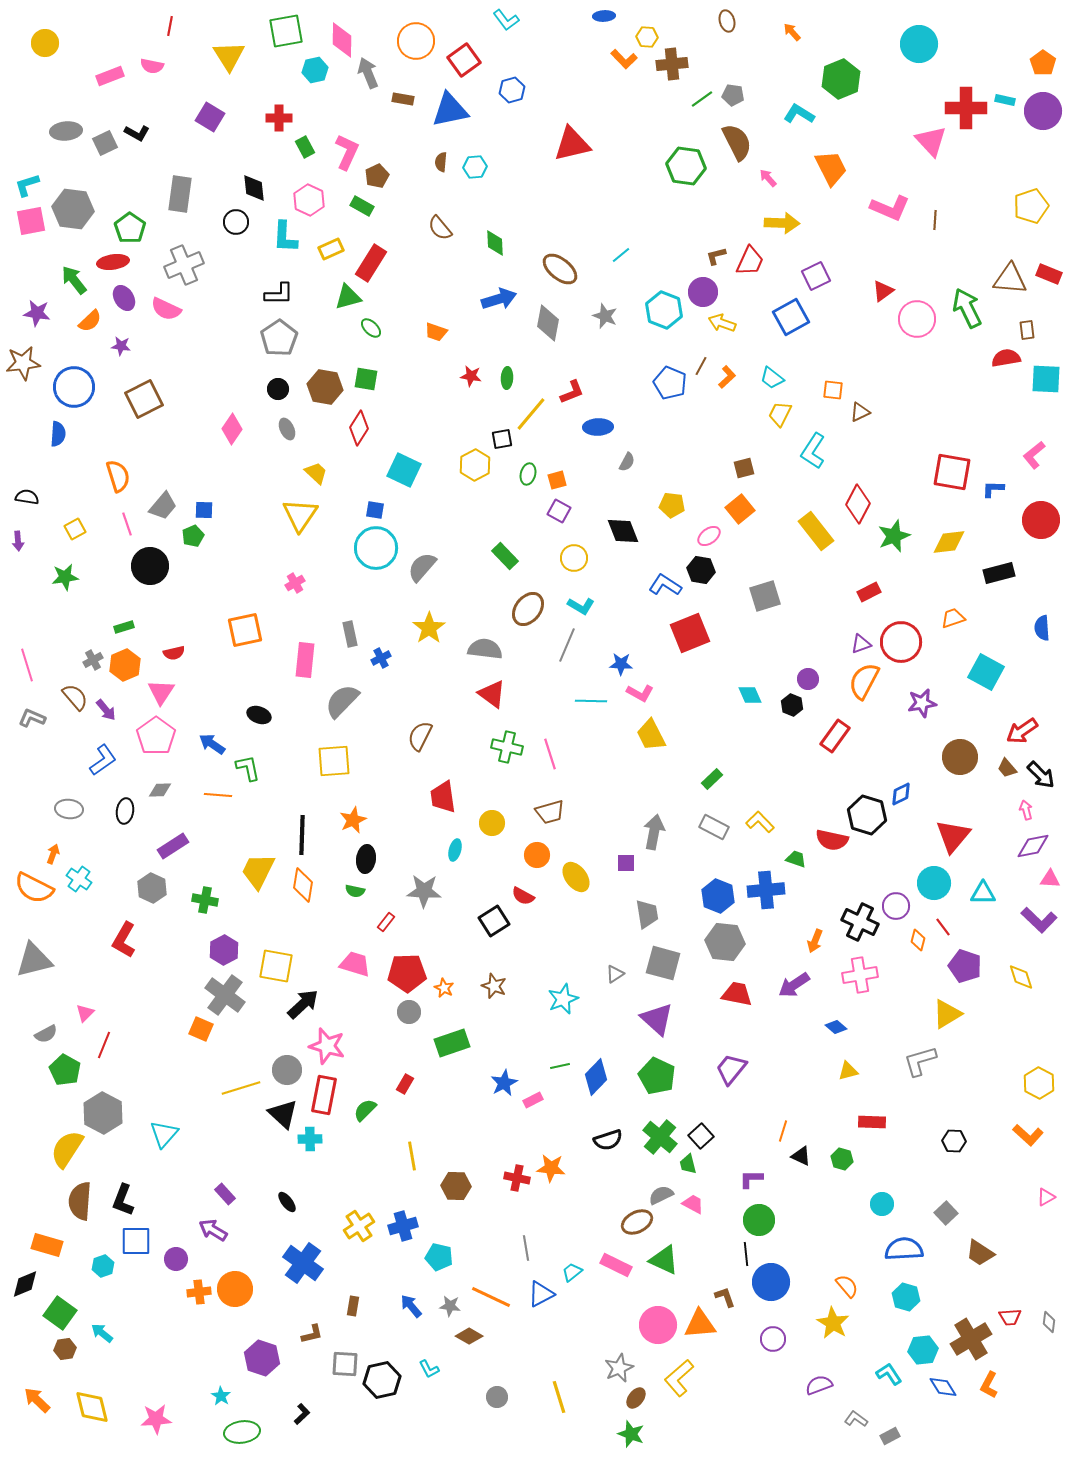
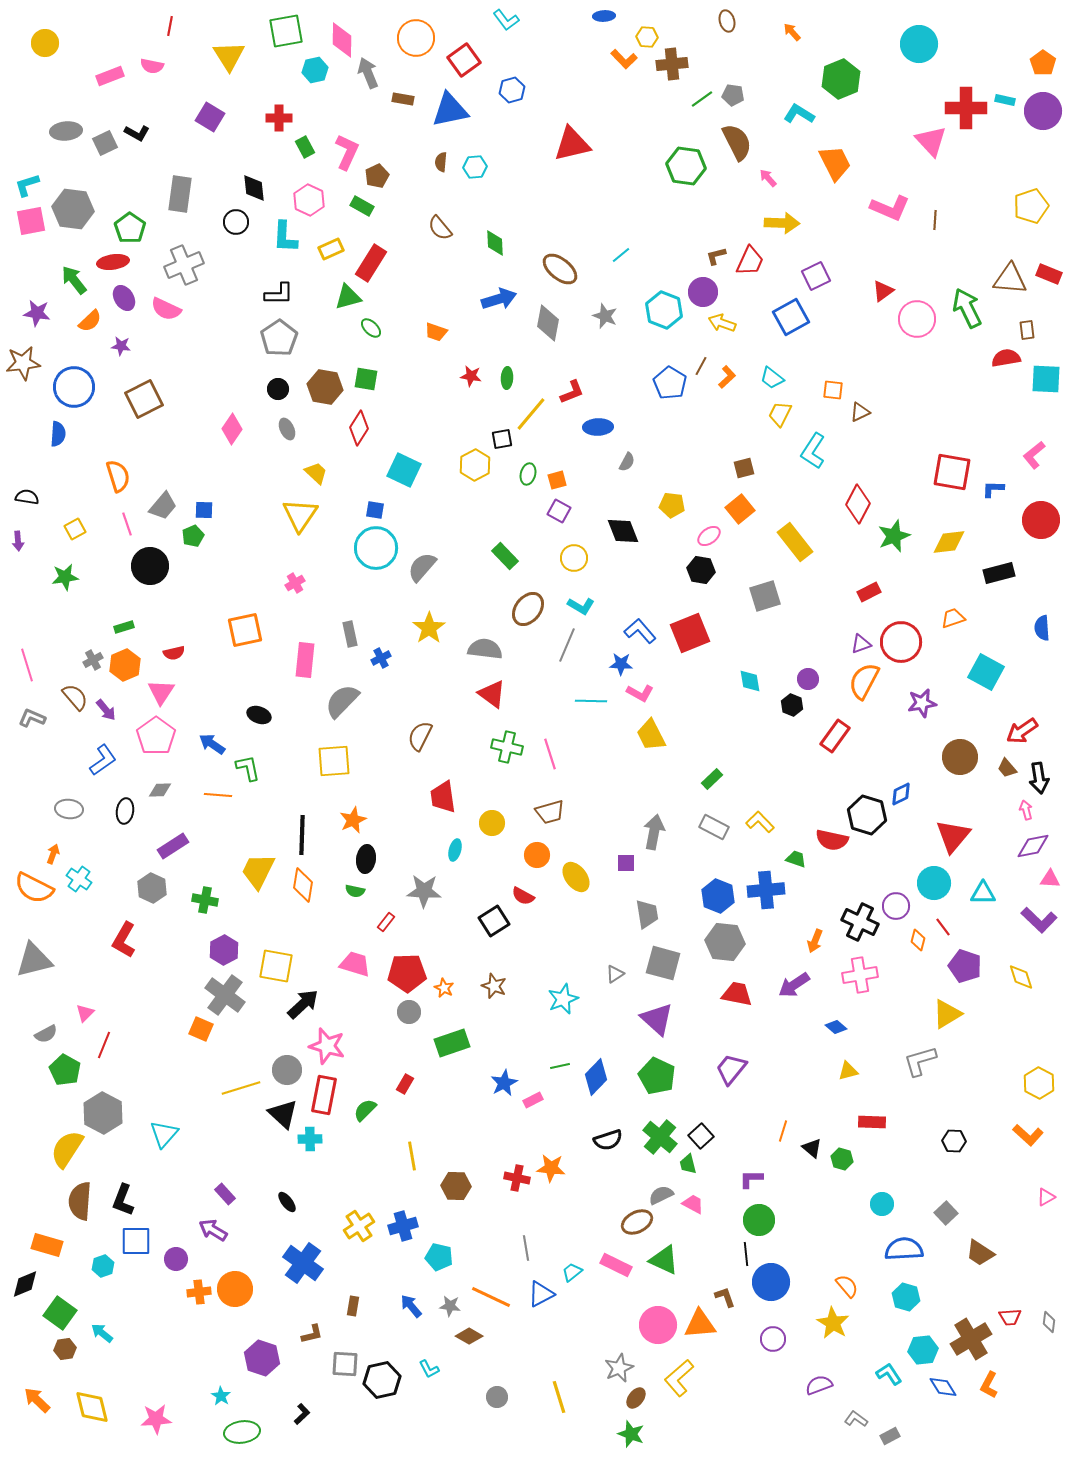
orange circle at (416, 41): moved 3 px up
orange trapezoid at (831, 168): moved 4 px right, 5 px up
blue pentagon at (670, 383): rotated 8 degrees clockwise
yellow rectangle at (816, 531): moved 21 px left, 11 px down
blue L-shape at (665, 585): moved 25 px left, 46 px down; rotated 16 degrees clockwise
cyan diamond at (750, 695): moved 14 px up; rotated 15 degrees clockwise
black arrow at (1041, 775): moved 2 px left, 3 px down; rotated 36 degrees clockwise
black triangle at (801, 1156): moved 11 px right, 8 px up; rotated 15 degrees clockwise
